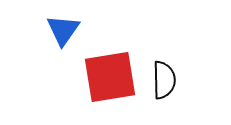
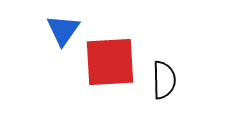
red square: moved 15 px up; rotated 6 degrees clockwise
